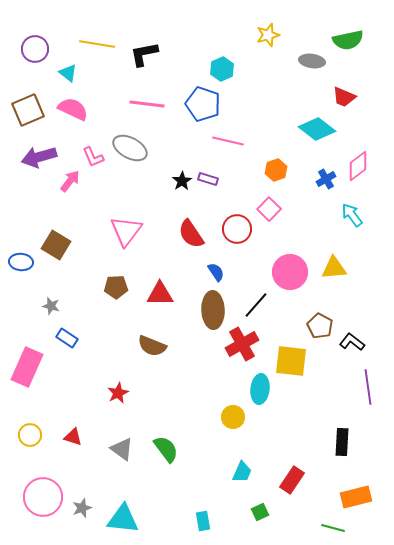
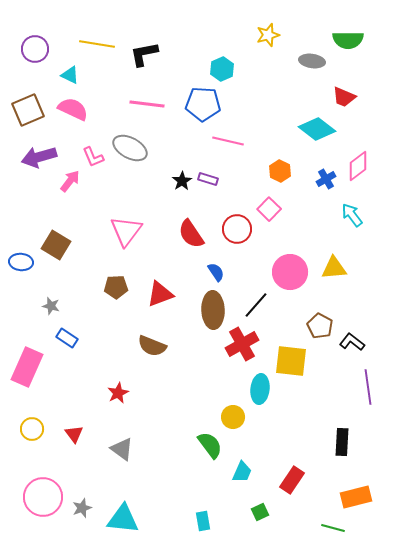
green semicircle at (348, 40): rotated 12 degrees clockwise
cyan triangle at (68, 73): moved 2 px right, 2 px down; rotated 12 degrees counterclockwise
blue pentagon at (203, 104): rotated 16 degrees counterclockwise
orange hexagon at (276, 170): moved 4 px right, 1 px down; rotated 15 degrees counterclockwise
red triangle at (160, 294): rotated 20 degrees counterclockwise
yellow circle at (30, 435): moved 2 px right, 6 px up
red triangle at (73, 437): moved 1 px right, 3 px up; rotated 36 degrees clockwise
green semicircle at (166, 449): moved 44 px right, 4 px up
